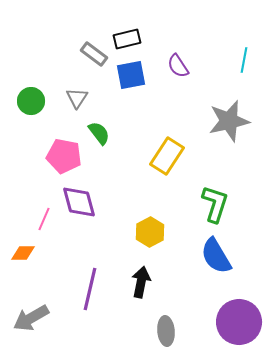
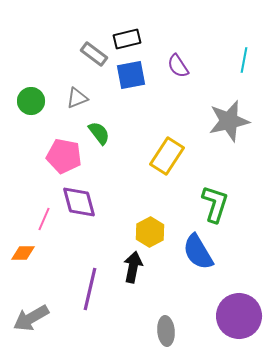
gray triangle: rotated 35 degrees clockwise
blue semicircle: moved 18 px left, 4 px up
black arrow: moved 8 px left, 15 px up
purple circle: moved 6 px up
